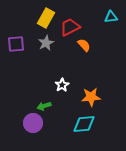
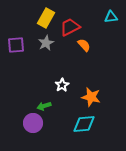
purple square: moved 1 px down
orange star: rotated 18 degrees clockwise
